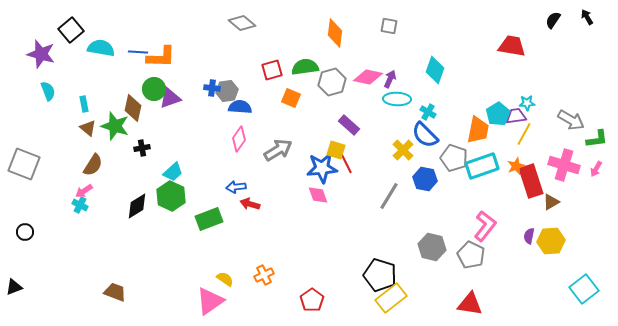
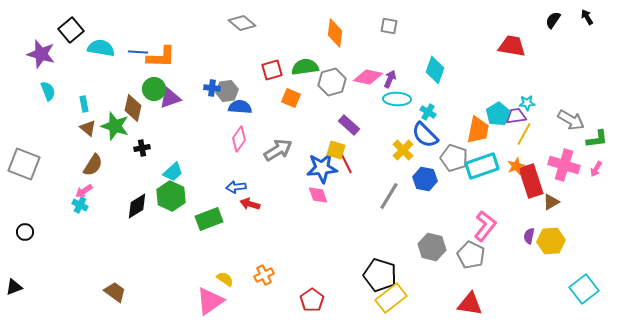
brown trapezoid at (115, 292): rotated 15 degrees clockwise
